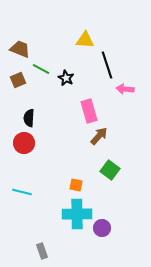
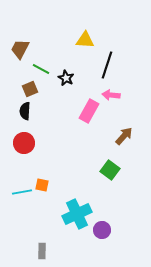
brown trapezoid: rotated 85 degrees counterclockwise
black line: rotated 36 degrees clockwise
brown square: moved 12 px right, 9 px down
pink arrow: moved 14 px left, 6 px down
pink rectangle: rotated 45 degrees clockwise
black semicircle: moved 4 px left, 7 px up
brown arrow: moved 25 px right
orange square: moved 34 px left
cyan line: rotated 24 degrees counterclockwise
cyan cross: rotated 24 degrees counterclockwise
purple circle: moved 2 px down
gray rectangle: rotated 21 degrees clockwise
